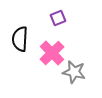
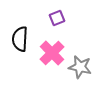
purple square: moved 1 px left
gray star: moved 6 px right, 5 px up
